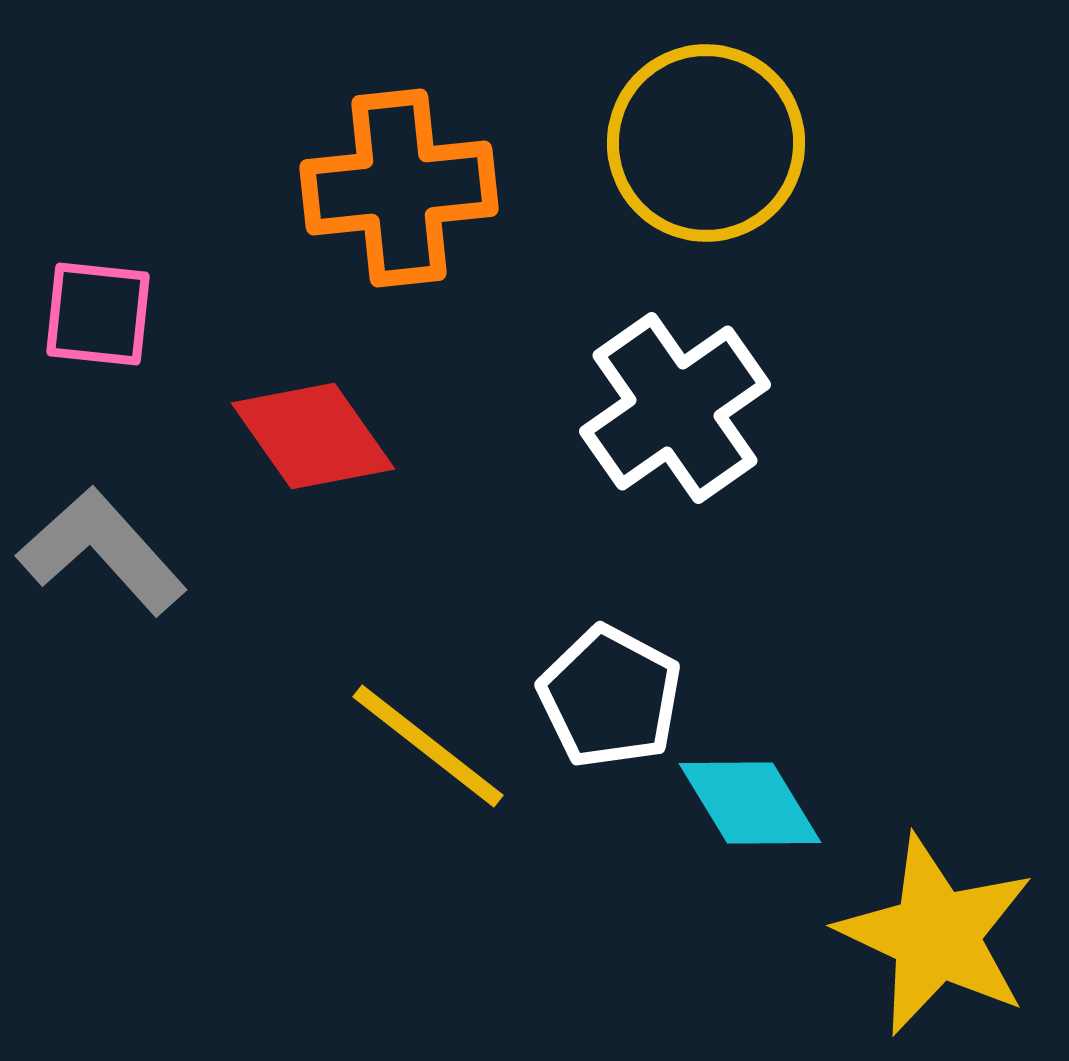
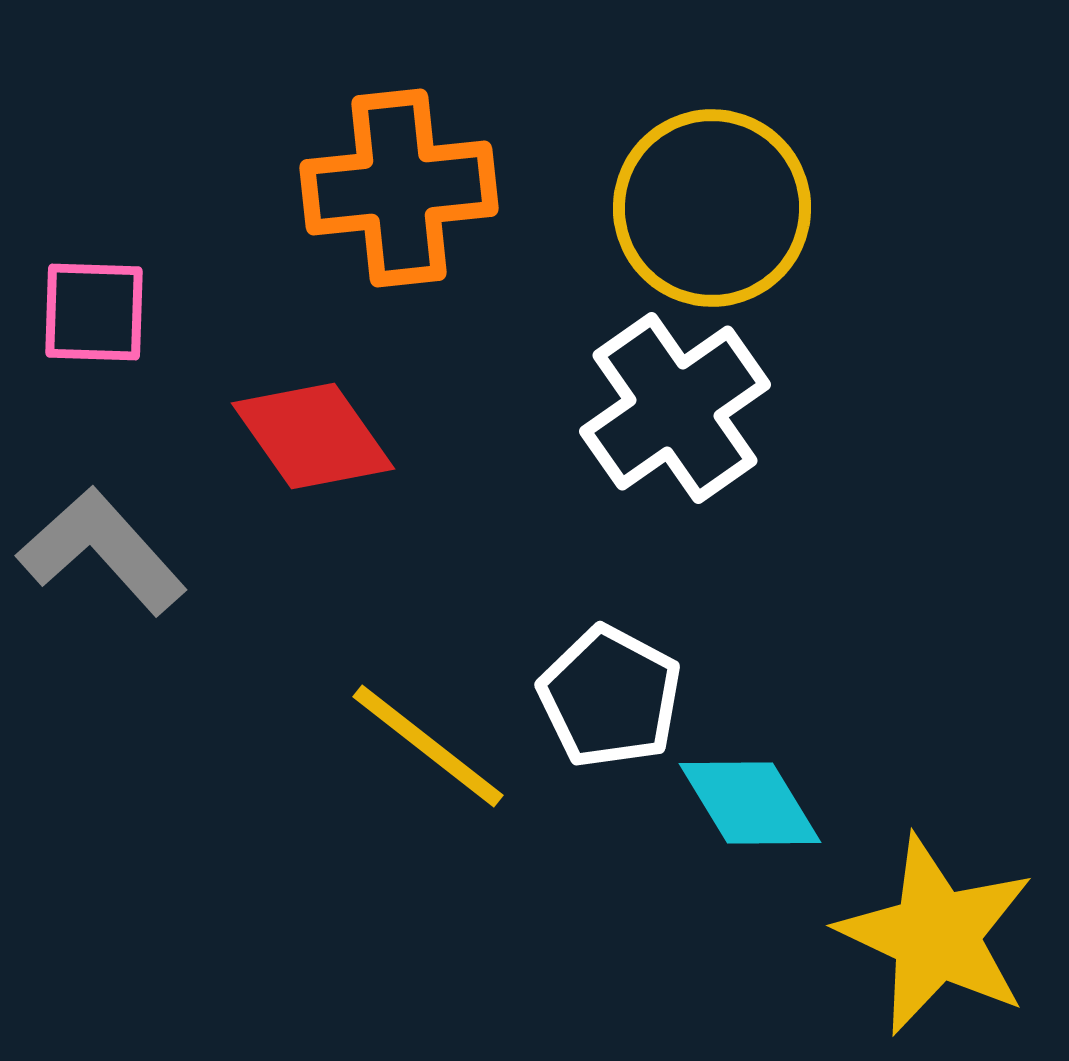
yellow circle: moved 6 px right, 65 px down
pink square: moved 4 px left, 2 px up; rotated 4 degrees counterclockwise
